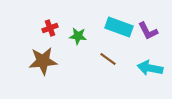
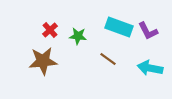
red cross: moved 2 px down; rotated 21 degrees counterclockwise
